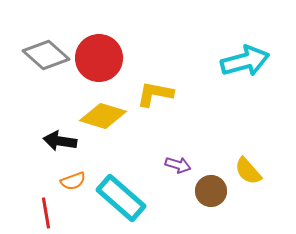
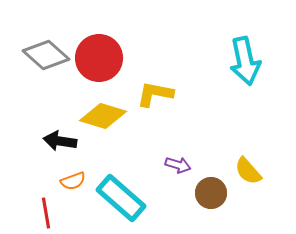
cyan arrow: rotated 93 degrees clockwise
brown circle: moved 2 px down
